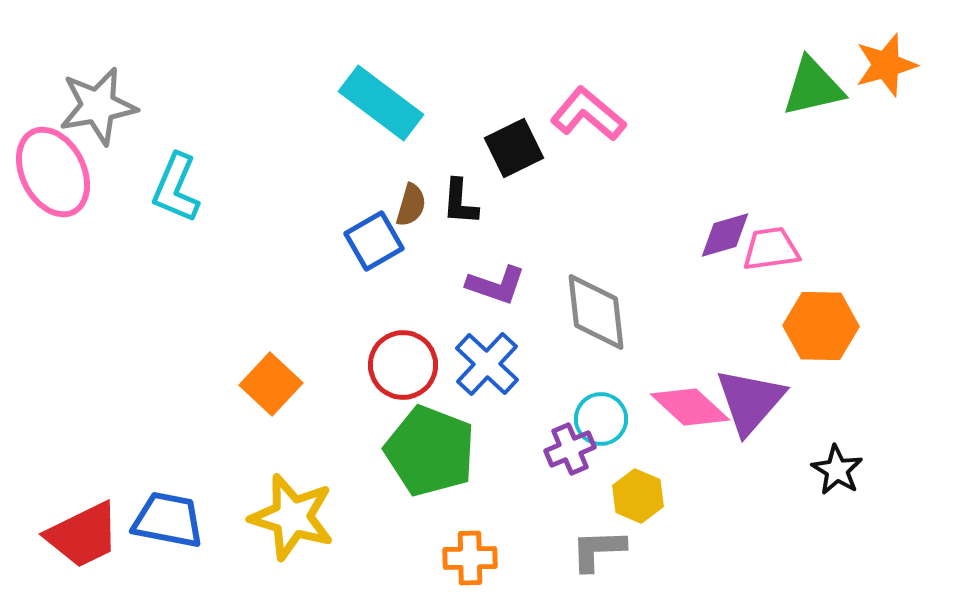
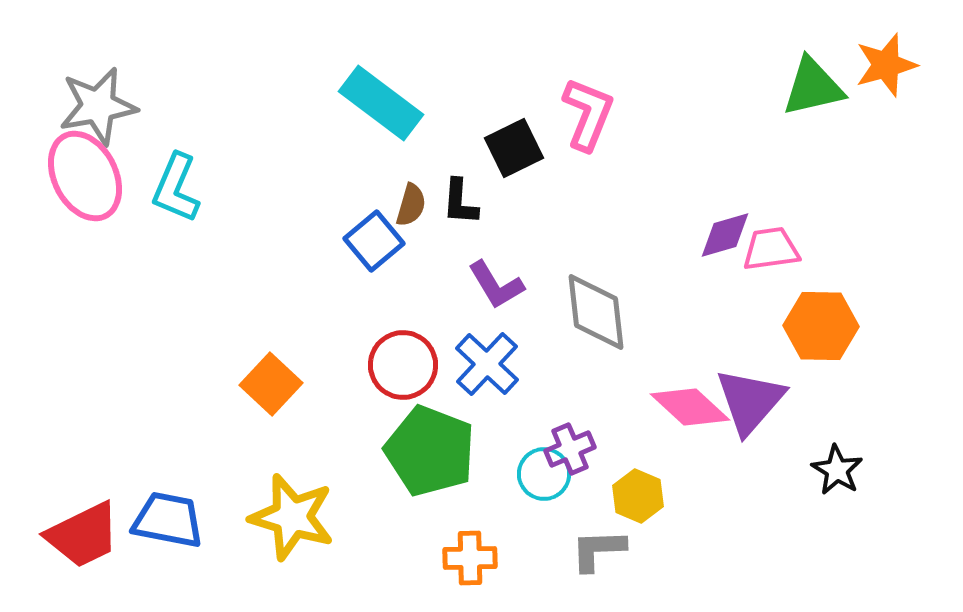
pink L-shape: rotated 72 degrees clockwise
pink ellipse: moved 32 px right, 4 px down
blue square: rotated 10 degrees counterclockwise
purple L-shape: rotated 40 degrees clockwise
cyan circle: moved 57 px left, 55 px down
